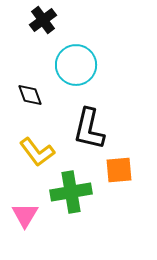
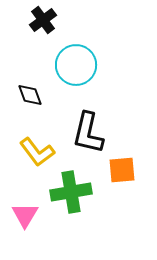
black L-shape: moved 1 px left, 4 px down
orange square: moved 3 px right
